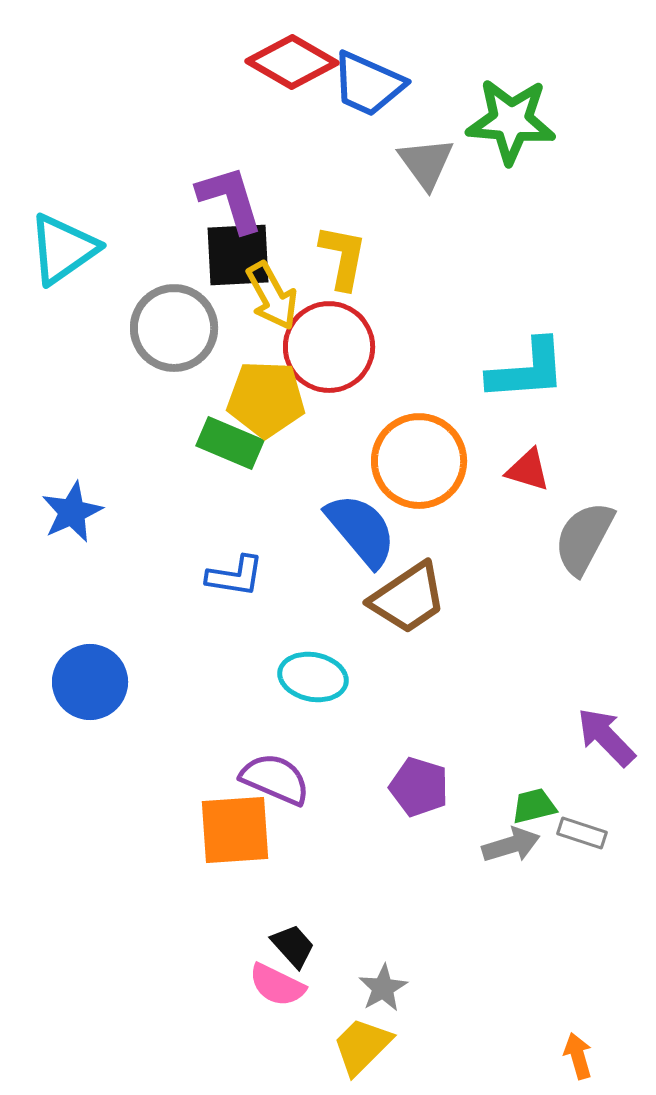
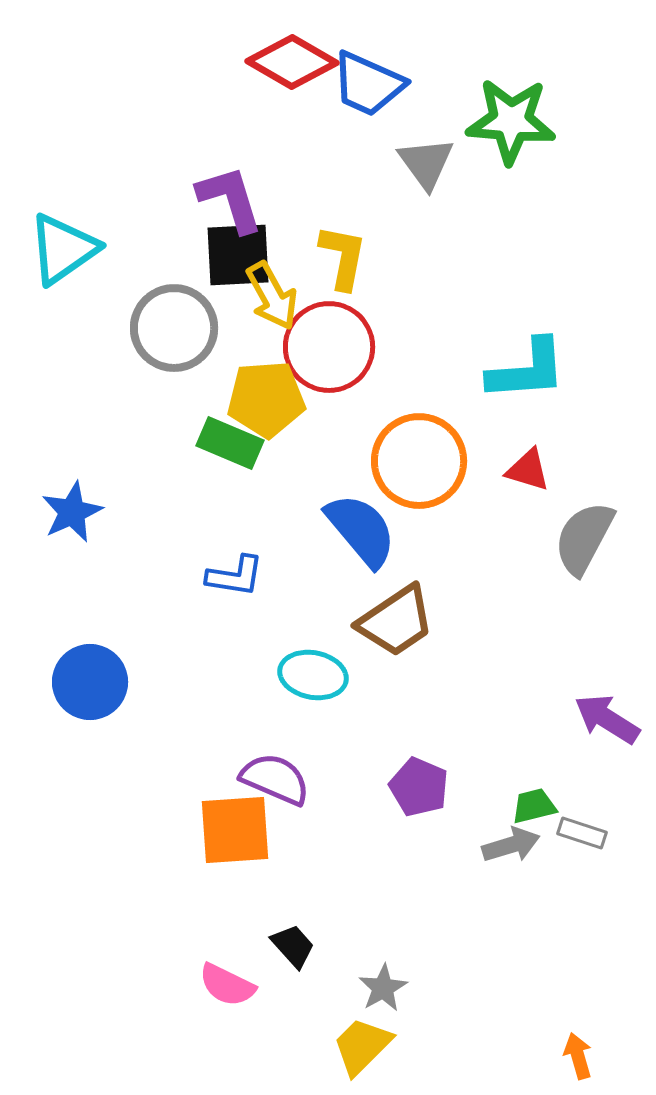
yellow pentagon: rotated 6 degrees counterclockwise
brown trapezoid: moved 12 px left, 23 px down
cyan ellipse: moved 2 px up
purple arrow: moved 1 px right, 18 px up; rotated 14 degrees counterclockwise
purple pentagon: rotated 6 degrees clockwise
pink semicircle: moved 50 px left
